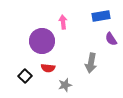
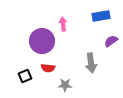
pink arrow: moved 2 px down
purple semicircle: moved 2 px down; rotated 88 degrees clockwise
gray arrow: rotated 18 degrees counterclockwise
black square: rotated 24 degrees clockwise
gray star: rotated 16 degrees clockwise
